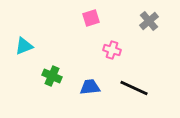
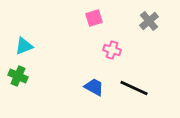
pink square: moved 3 px right
green cross: moved 34 px left
blue trapezoid: moved 4 px right; rotated 35 degrees clockwise
